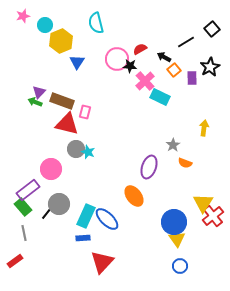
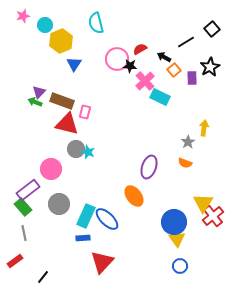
blue triangle at (77, 62): moved 3 px left, 2 px down
gray star at (173, 145): moved 15 px right, 3 px up
black line at (47, 213): moved 4 px left, 64 px down
